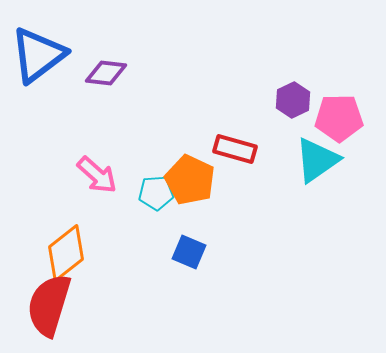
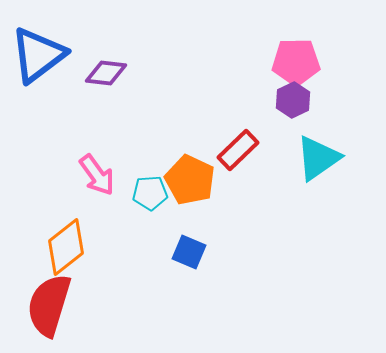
pink pentagon: moved 43 px left, 56 px up
red rectangle: moved 3 px right, 1 px down; rotated 60 degrees counterclockwise
cyan triangle: moved 1 px right, 2 px up
pink arrow: rotated 12 degrees clockwise
cyan pentagon: moved 6 px left
orange diamond: moved 6 px up
